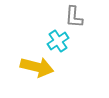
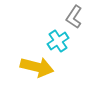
gray L-shape: rotated 30 degrees clockwise
